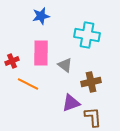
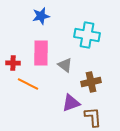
red cross: moved 1 px right, 2 px down; rotated 24 degrees clockwise
